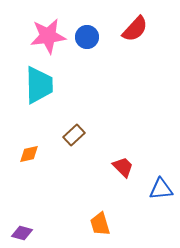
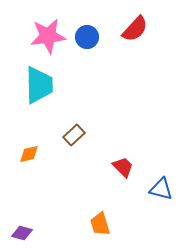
blue triangle: rotated 20 degrees clockwise
